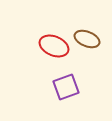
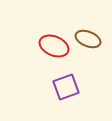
brown ellipse: moved 1 px right
